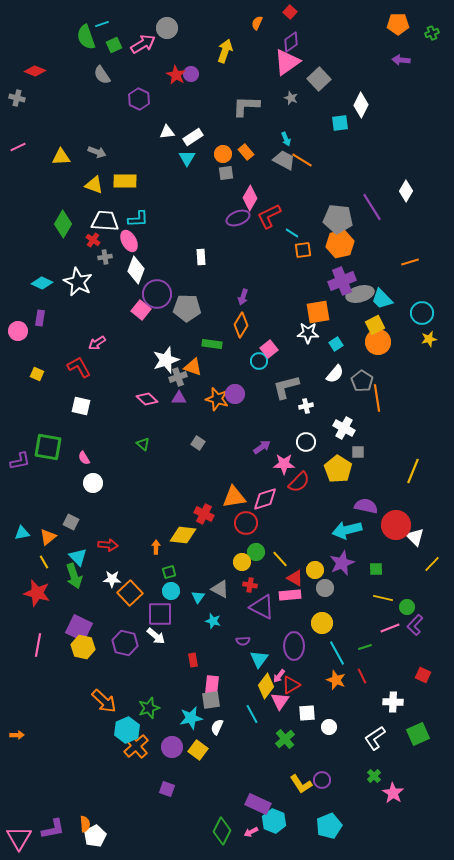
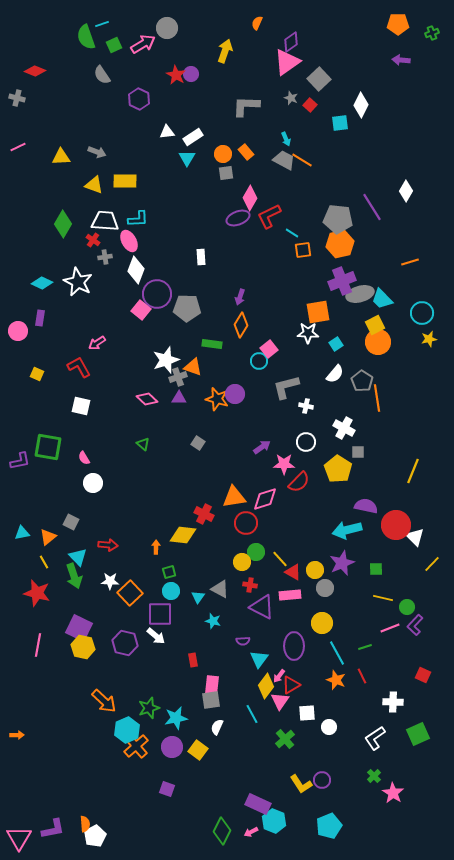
red square at (290, 12): moved 20 px right, 93 px down
purple arrow at (243, 297): moved 3 px left
white cross at (306, 406): rotated 24 degrees clockwise
red triangle at (295, 578): moved 2 px left, 6 px up
white star at (112, 579): moved 2 px left, 2 px down
cyan star at (191, 718): moved 15 px left
